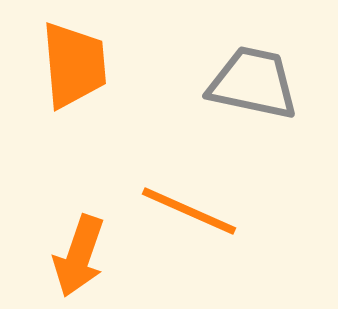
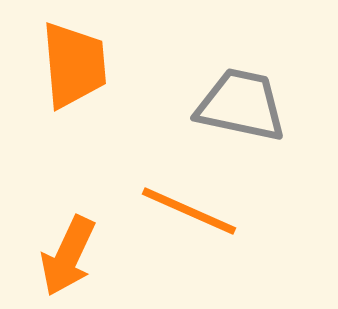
gray trapezoid: moved 12 px left, 22 px down
orange arrow: moved 11 px left; rotated 6 degrees clockwise
